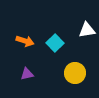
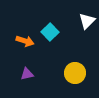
white triangle: moved 9 px up; rotated 36 degrees counterclockwise
cyan square: moved 5 px left, 11 px up
